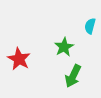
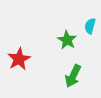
green star: moved 3 px right, 7 px up; rotated 12 degrees counterclockwise
red star: rotated 15 degrees clockwise
